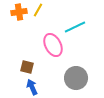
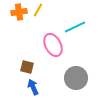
blue arrow: moved 1 px right
